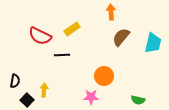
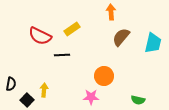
black semicircle: moved 4 px left, 3 px down
